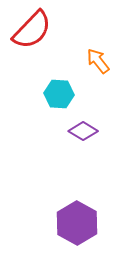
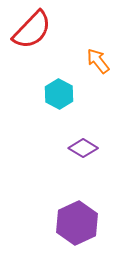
cyan hexagon: rotated 24 degrees clockwise
purple diamond: moved 17 px down
purple hexagon: rotated 6 degrees clockwise
